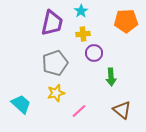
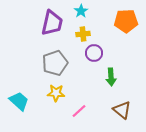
yellow star: rotated 18 degrees clockwise
cyan trapezoid: moved 2 px left, 3 px up
